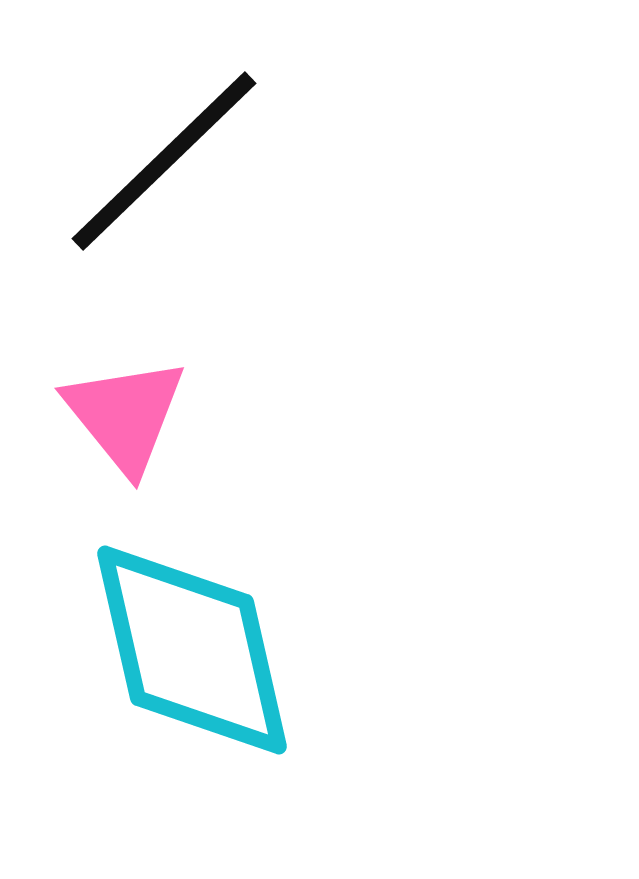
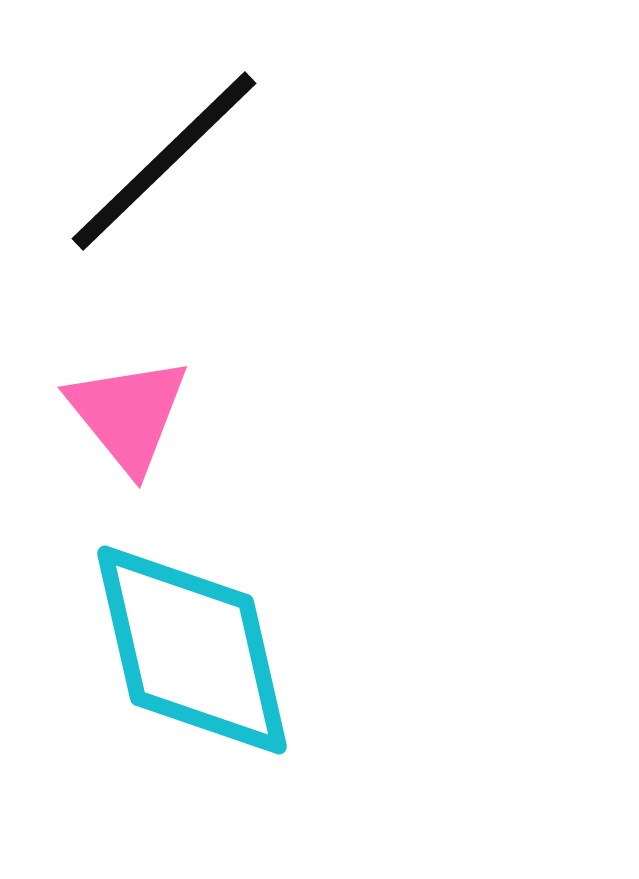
pink triangle: moved 3 px right, 1 px up
